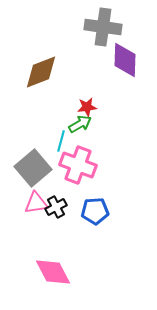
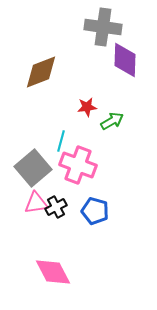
green arrow: moved 32 px right, 3 px up
blue pentagon: rotated 20 degrees clockwise
